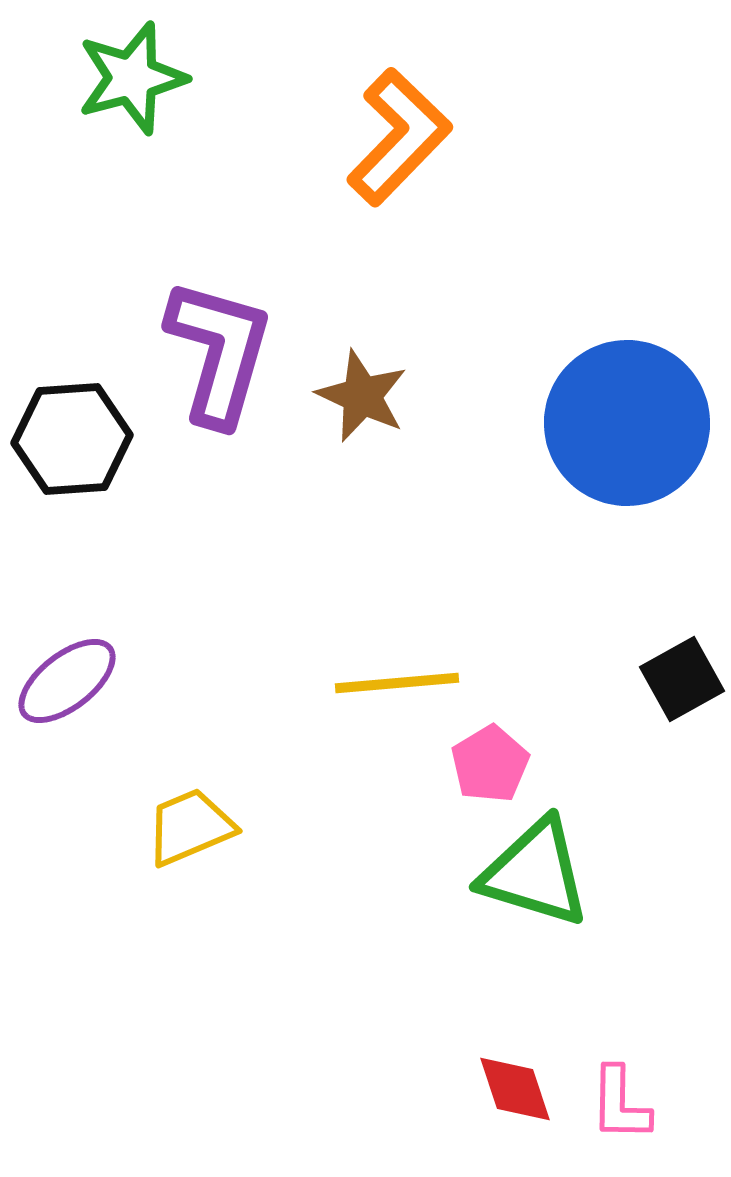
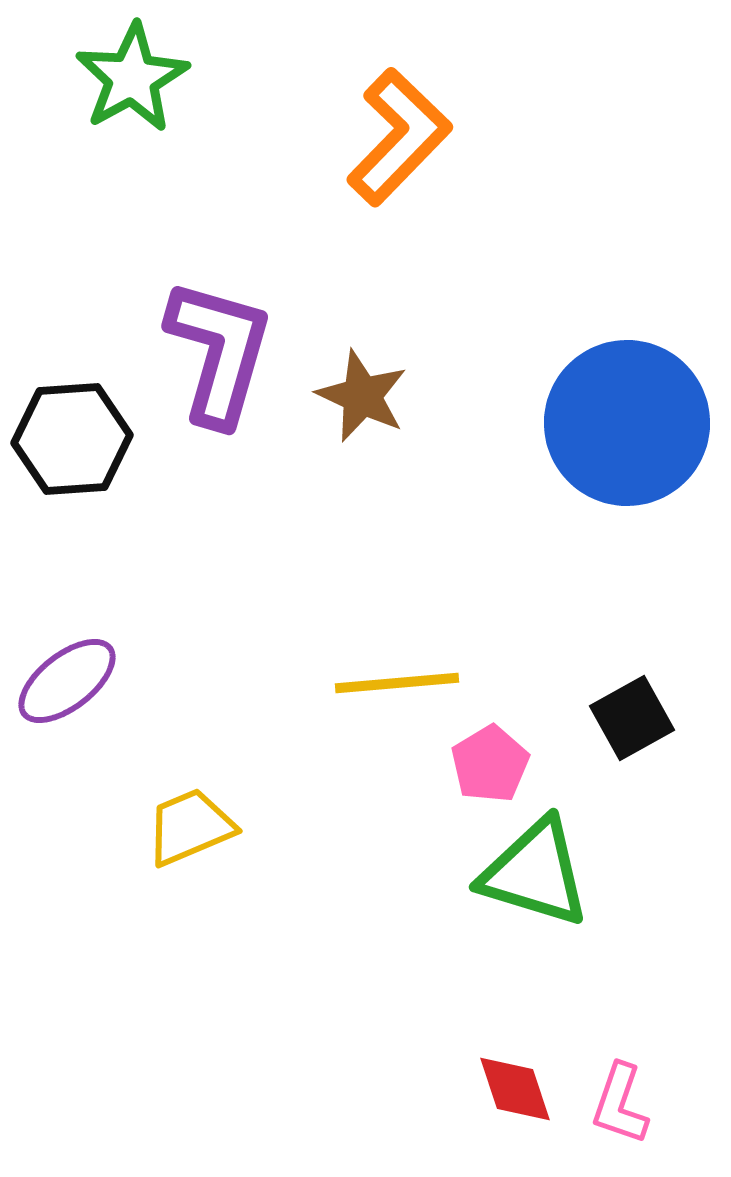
green star: rotated 14 degrees counterclockwise
black square: moved 50 px left, 39 px down
pink L-shape: rotated 18 degrees clockwise
